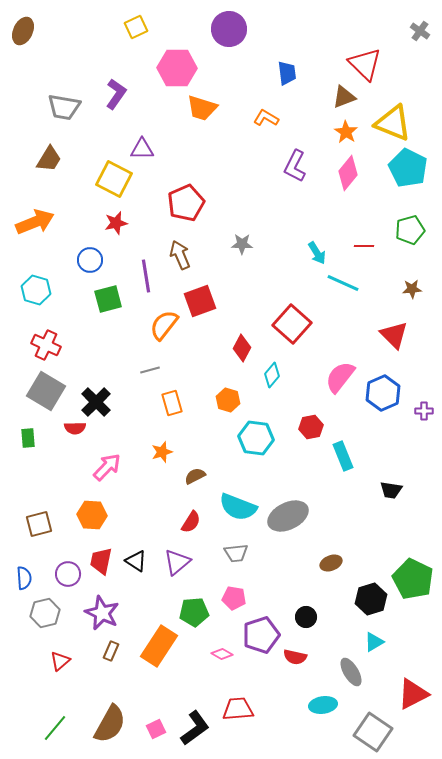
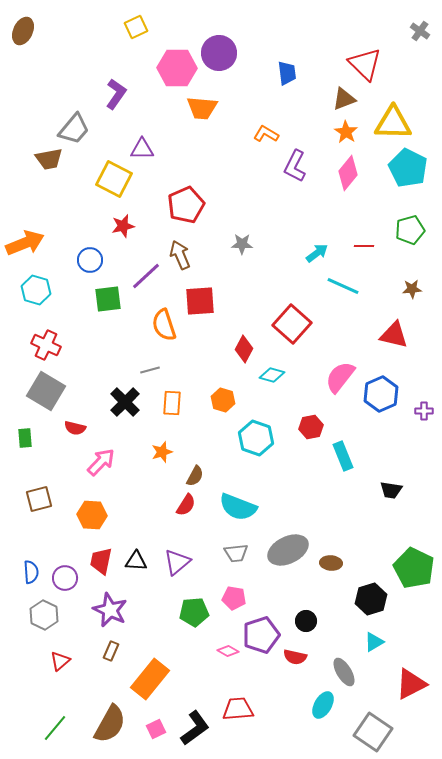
purple circle at (229, 29): moved 10 px left, 24 px down
brown triangle at (344, 97): moved 2 px down
gray trapezoid at (64, 107): moved 10 px right, 22 px down; rotated 60 degrees counterclockwise
orange trapezoid at (202, 108): rotated 12 degrees counterclockwise
orange L-shape at (266, 118): moved 16 px down
yellow triangle at (393, 123): rotated 21 degrees counterclockwise
brown trapezoid at (49, 159): rotated 48 degrees clockwise
red pentagon at (186, 203): moved 2 px down
orange arrow at (35, 222): moved 10 px left, 21 px down
red star at (116, 223): moved 7 px right, 3 px down
cyan arrow at (317, 253): rotated 95 degrees counterclockwise
purple line at (146, 276): rotated 56 degrees clockwise
cyan line at (343, 283): moved 3 px down
green square at (108, 299): rotated 8 degrees clockwise
red square at (200, 301): rotated 16 degrees clockwise
orange semicircle at (164, 325): rotated 56 degrees counterclockwise
red triangle at (394, 335): rotated 32 degrees counterclockwise
red diamond at (242, 348): moved 2 px right, 1 px down
cyan diamond at (272, 375): rotated 65 degrees clockwise
blue hexagon at (383, 393): moved 2 px left, 1 px down
orange hexagon at (228, 400): moved 5 px left
black cross at (96, 402): moved 29 px right
orange rectangle at (172, 403): rotated 20 degrees clockwise
red semicircle at (75, 428): rotated 15 degrees clockwise
green rectangle at (28, 438): moved 3 px left
cyan hexagon at (256, 438): rotated 12 degrees clockwise
pink arrow at (107, 467): moved 6 px left, 5 px up
brown semicircle at (195, 476): rotated 145 degrees clockwise
gray ellipse at (288, 516): moved 34 px down
red semicircle at (191, 522): moved 5 px left, 17 px up
brown square at (39, 524): moved 25 px up
black triangle at (136, 561): rotated 30 degrees counterclockwise
brown ellipse at (331, 563): rotated 25 degrees clockwise
purple circle at (68, 574): moved 3 px left, 4 px down
blue semicircle at (24, 578): moved 7 px right, 6 px up
green pentagon at (413, 579): moved 1 px right, 11 px up
gray hexagon at (45, 613): moved 1 px left, 2 px down; rotated 20 degrees counterclockwise
purple star at (102, 613): moved 8 px right, 3 px up
black circle at (306, 617): moved 4 px down
orange rectangle at (159, 646): moved 9 px left, 33 px down; rotated 6 degrees clockwise
pink diamond at (222, 654): moved 6 px right, 3 px up
gray ellipse at (351, 672): moved 7 px left
red triangle at (413, 694): moved 2 px left, 10 px up
cyan ellipse at (323, 705): rotated 52 degrees counterclockwise
